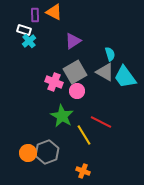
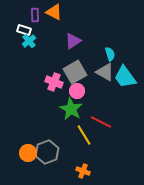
green star: moved 9 px right, 7 px up
